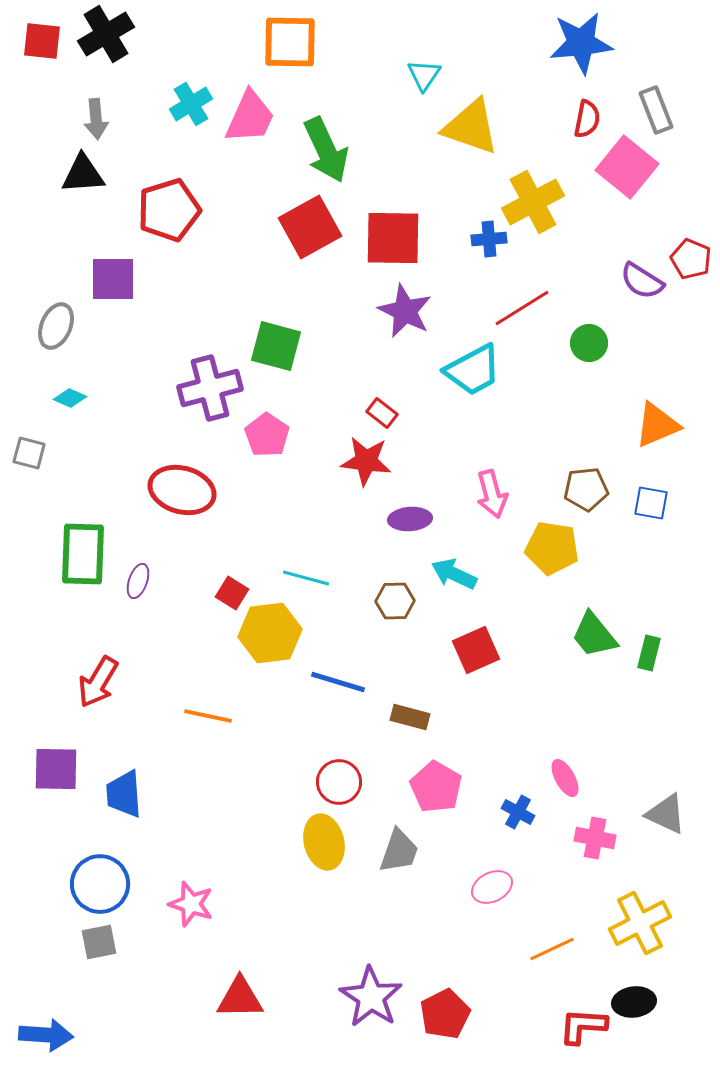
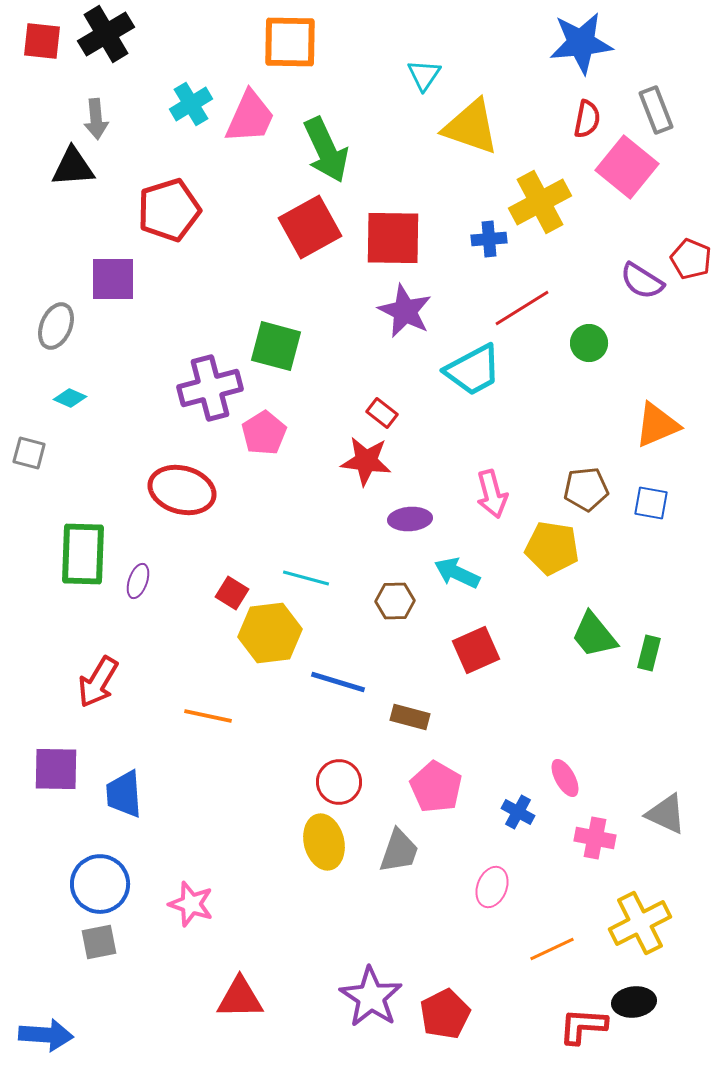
black triangle at (83, 174): moved 10 px left, 7 px up
yellow cross at (533, 202): moved 7 px right
pink pentagon at (267, 435): moved 3 px left, 2 px up; rotated 6 degrees clockwise
cyan arrow at (454, 574): moved 3 px right, 1 px up
pink ellipse at (492, 887): rotated 42 degrees counterclockwise
